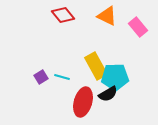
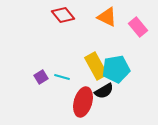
orange triangle: moved 1 px down
cyan pentagon: moved 1 px right, 8 px up; rotated 8 degrees counterclockwise
black semicircle: moved 4 px left, 3 px up
